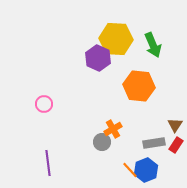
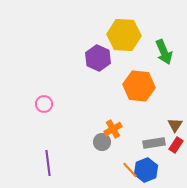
yellow hexagon: moved 8 px right, 4 px up
green arrow: moved 11 px right, 7 px down
